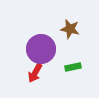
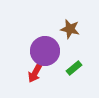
purple circle: moved 4 px right, 2 px down
green rectangle: moved 1 px right, 1 px down; rotated 28 degrees counterclockwise
